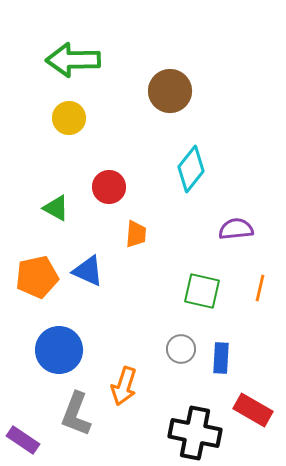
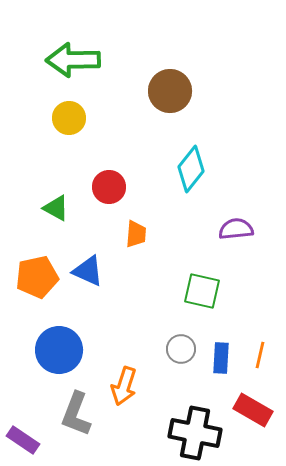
orange line: moved 67 px down
